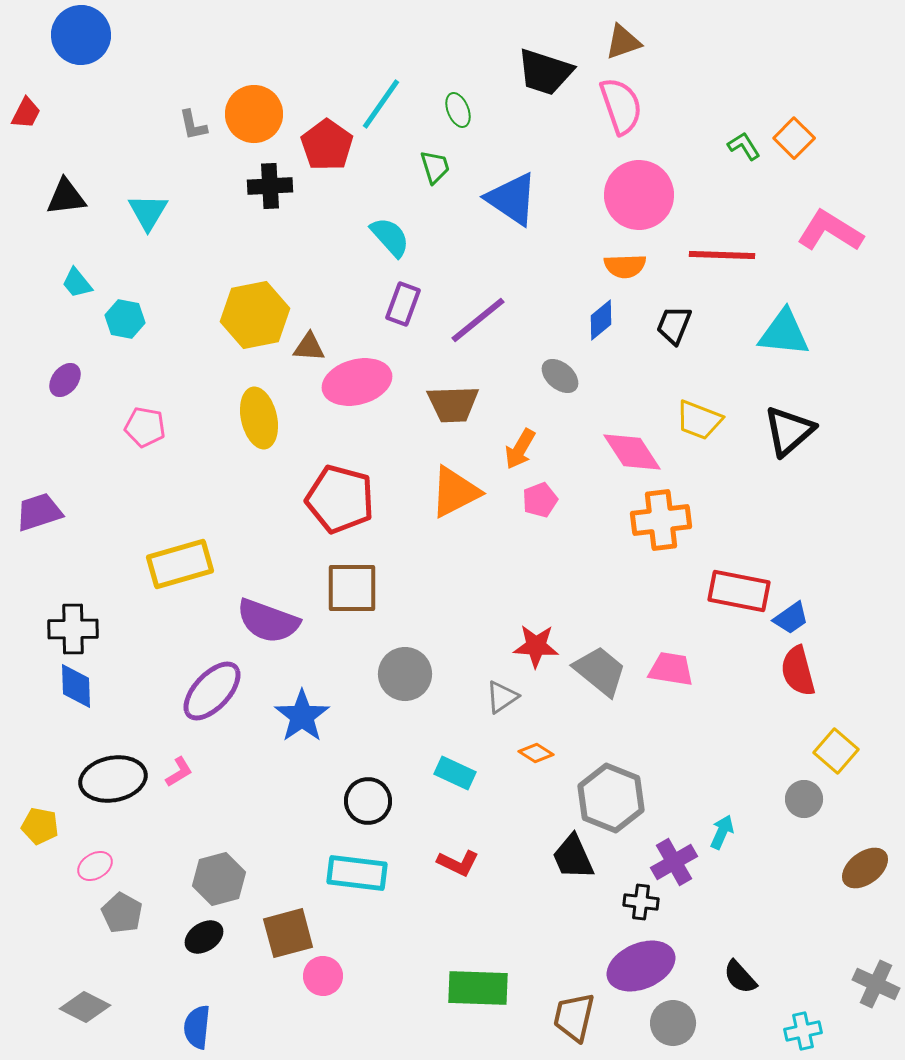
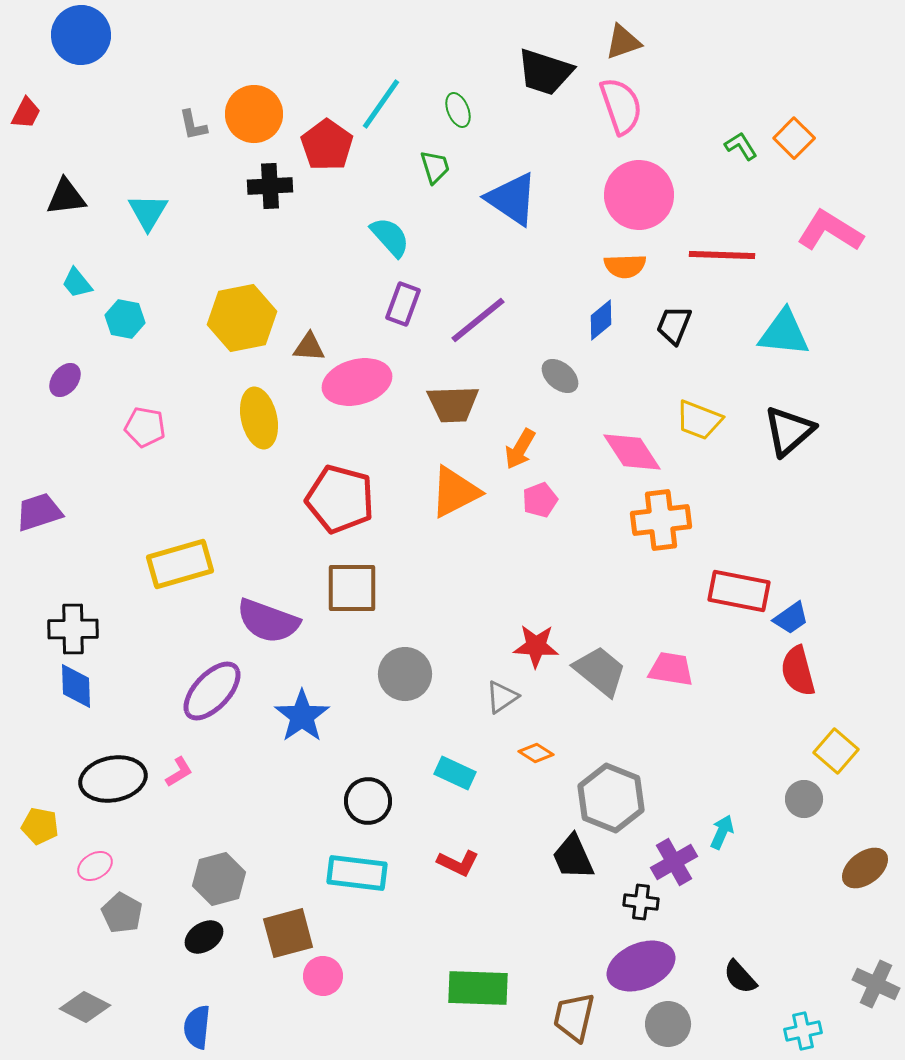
green L-shape at (744, 146): moved 3 px left
yellow hexagon at (255, 315): moved 13 px left, 3 px down
gray circle at (673, 1023): moved 5 px left, 1 px down
